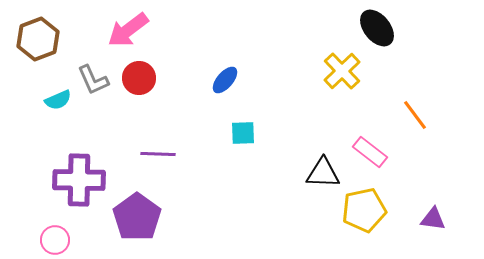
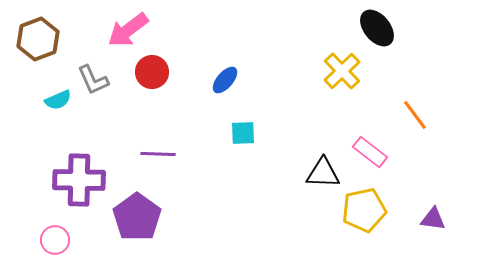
red circle: moved 13 px right, 6 px up
